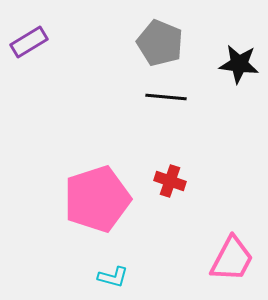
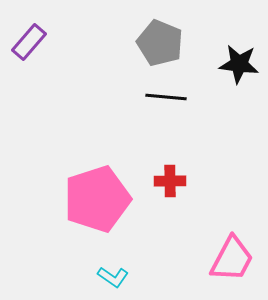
purple rectangle: rotated 18 degrees counterclockwise
red cross: rotated 20 degrees counterclockwise
cyan L-shape: rotated 20 degrees clockwise
